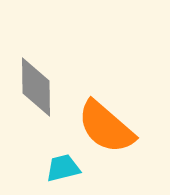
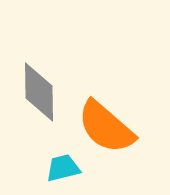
gray diamond: moved 3 px right, 5 px down
